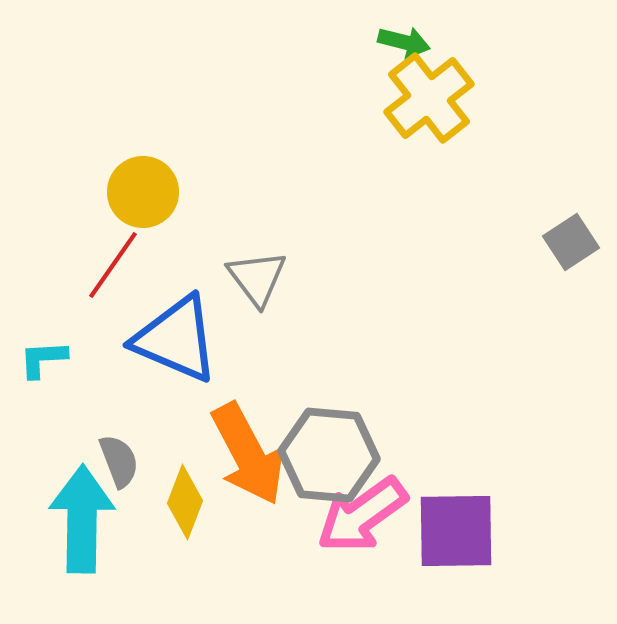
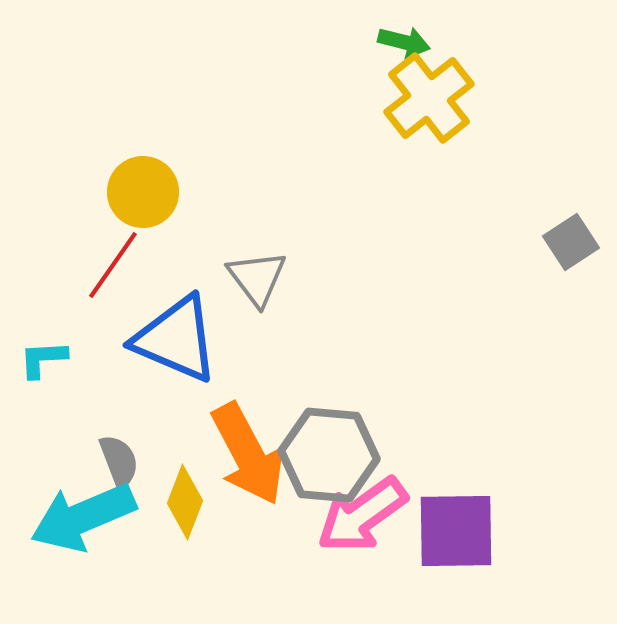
cyan arrow: moved 1 px right, 2 px up; rotated 114 degrees counterclockwise
